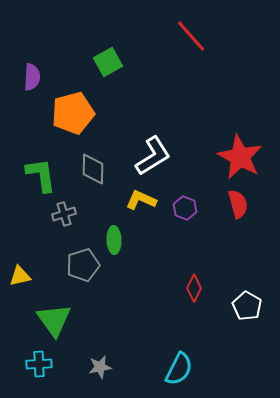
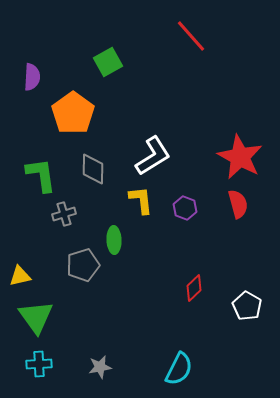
orange pentagon: rotated 21 degrees counterclockwise
yellow L-shape: rotated 60 degrees clockwise
red diamond: rotated 20 degrees clockwise
green triangle: moved 18 px left, 3 px up
